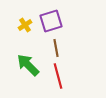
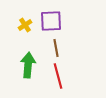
purple square: rotated 15 degrees clockwise
green arrow: rotated 50 degrees clockwise
